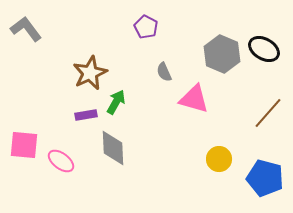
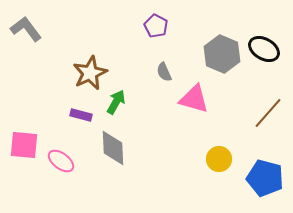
purple pentagon: moved 10 px right, 1 px up
purple rectangle: moved 5 px left; rotated 25 degrees clockwise
